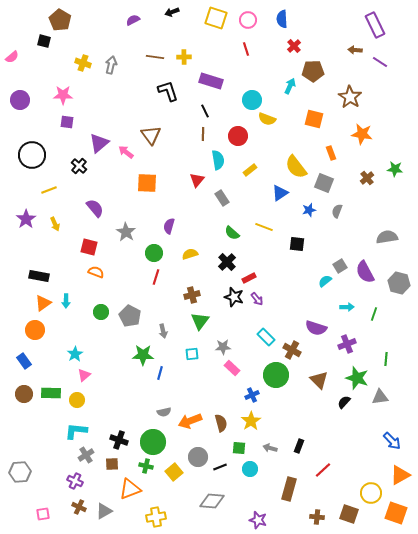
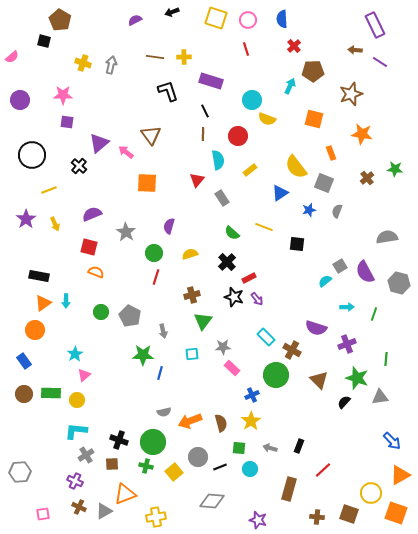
purple semicircle at (133, 20): moved 2 px right
brown star at (350, 97): moved 1 px right, 3 px up; rotated 20 degrees clockwise
purple semicircle at (95, 208): moved 3 px left, 6 px down; rotated 72 degrees counterclockwise
green triangle at (200, 321): moved 3 px right
orange triangle at (130, 489): moved 5 px left, 5 px down
